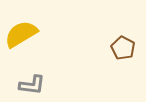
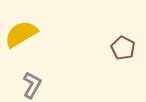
gray L-shape: rotated 68 degrees counterclockwise
